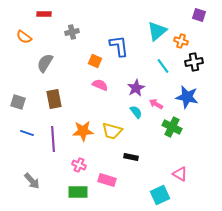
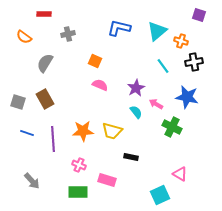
gray cross: moved 4 px left, 2 px down
blue L-shape: moved 18 px up; rotated 70 degrees counterclockwise
brown rectangle: moved 9 px left; rotated 18 degrees counterclockwise
